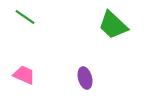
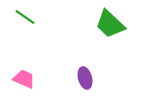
green trapezoid: moved 3 px left, 1 px up
pink trapezoid: moved 4 px down
